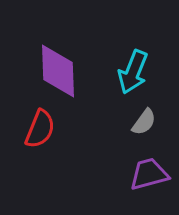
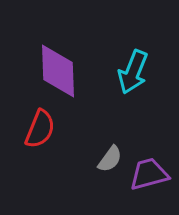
gray semicircle: moved 34 px left, 37 px down
